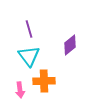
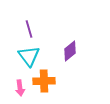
purple diamond: moved 6 px down
pink arrow: moved 2 px up
